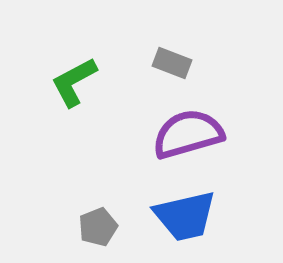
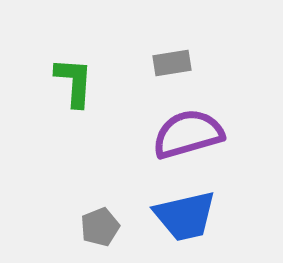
gray rectangle: rotated 30 degrees counterclockwise
green L-shape: rotated 122 degrees clockwise
gray pentagon: moved 2 px right
